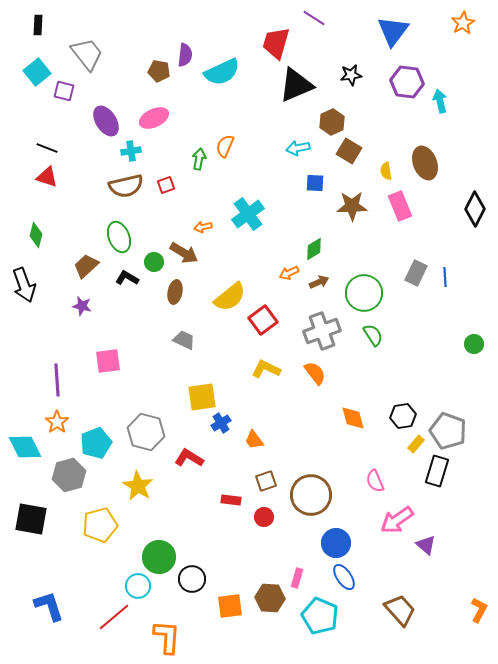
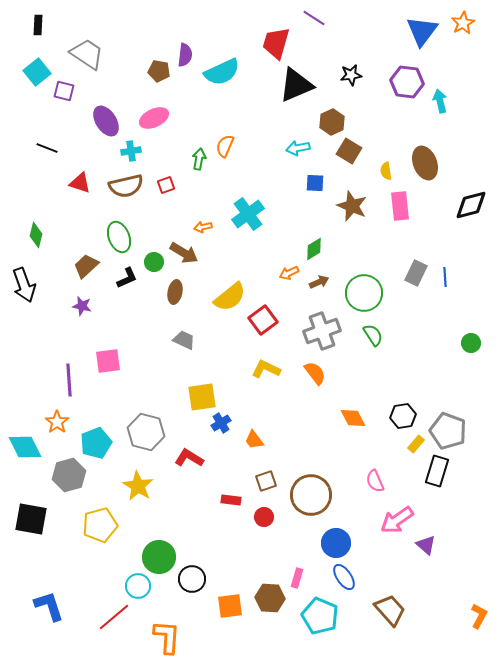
blue triangle at (393, 31): moved 29 px right
gray trapezoid at (87, 54): rotated 18 degrees counterclockwise
red triangle at (47, 177): moved 33 px right, 6 px down
brown star at (352, 206): rotated 24 degrees clockwise
pink rectangle at (400, 206): rotated 16 degrees clockwise
black diamond at (475, 209): moved 4 px left, 4 px up; rotated 48 degrees clockwise
black L-shape at (127, 278): rotated 125 degrees clockwise
green circle at (474, 344): moved 3 px left, 1 px up
purple line at (57, 380): moved 12 px right
orange diamond at (353, 418): rotated 12 degrees counterclockwise
brown trapezoid at (400, 610): moved 10 px left
orange L-shape at (479, 610): moved 6 px down
